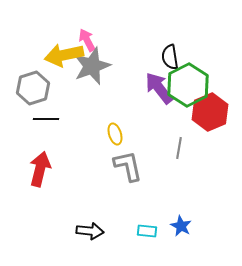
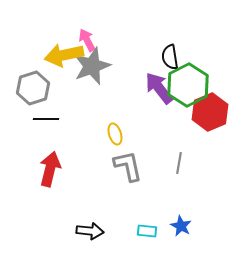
gray line: moved 15 px down
red arrow: moved 10 px right
